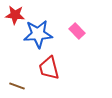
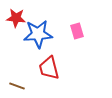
red star: moved 1 px right, 3 px down
pink rectangle: rotated 28 degrees clockwise
